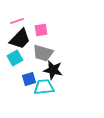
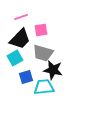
pink line: moved 4 px right, 4 px up
blue square: moved 3 px left, 2 px up
